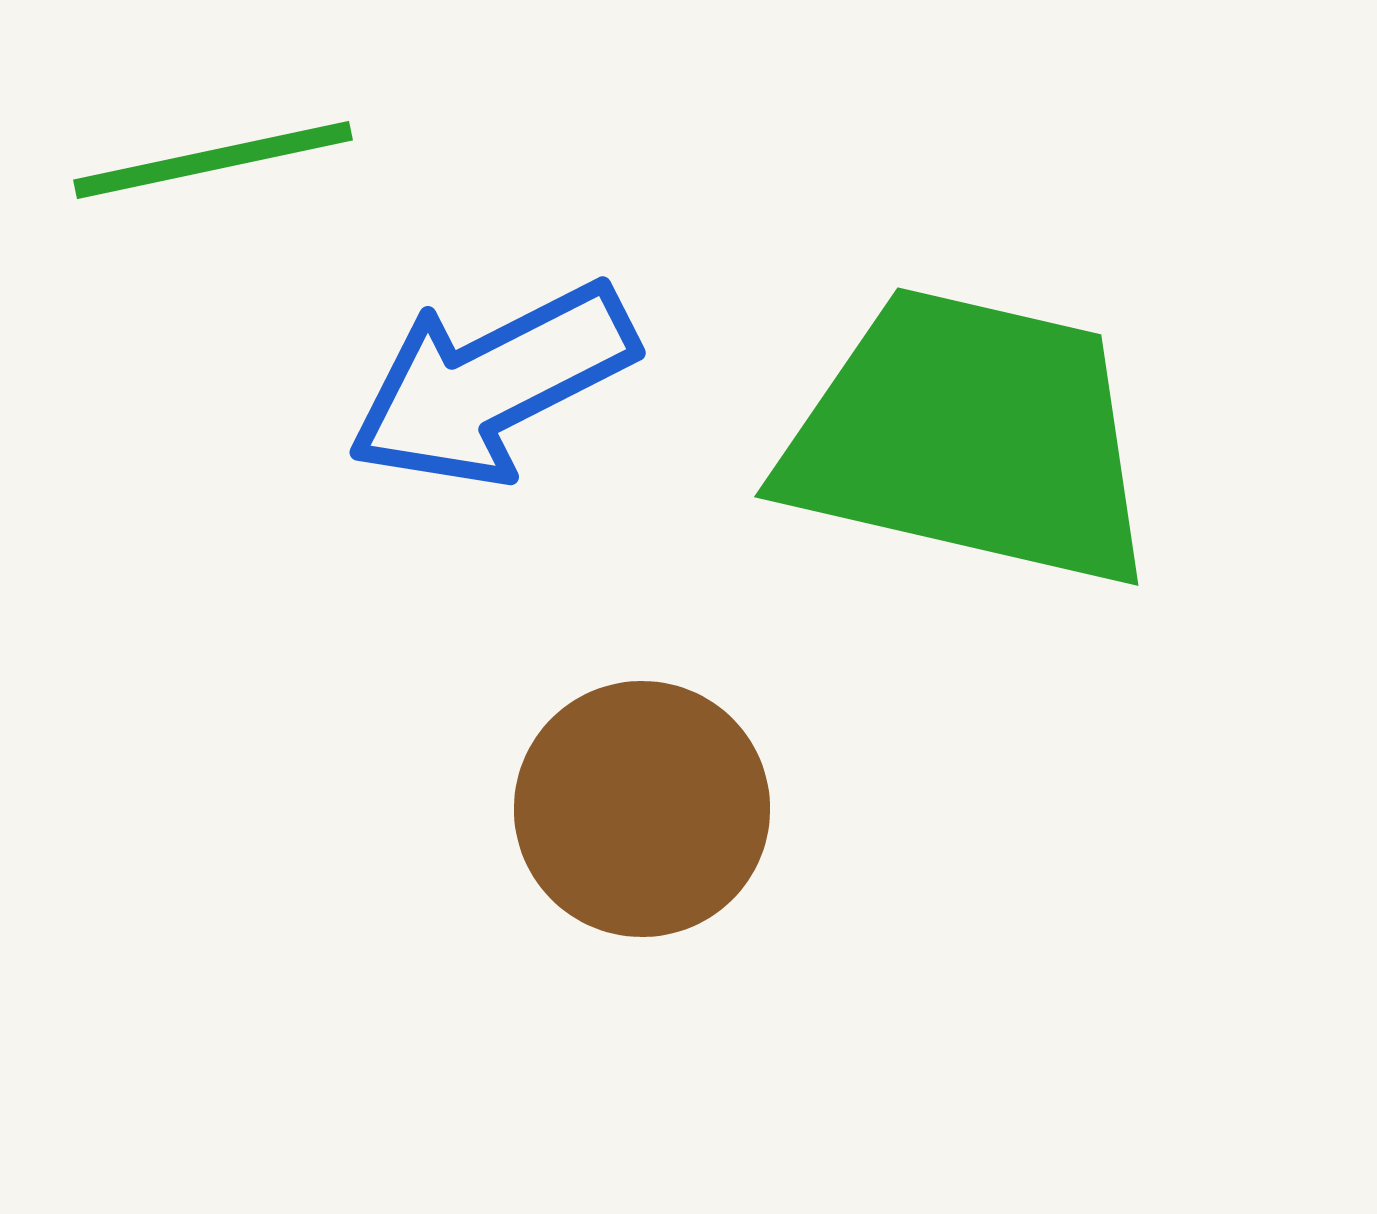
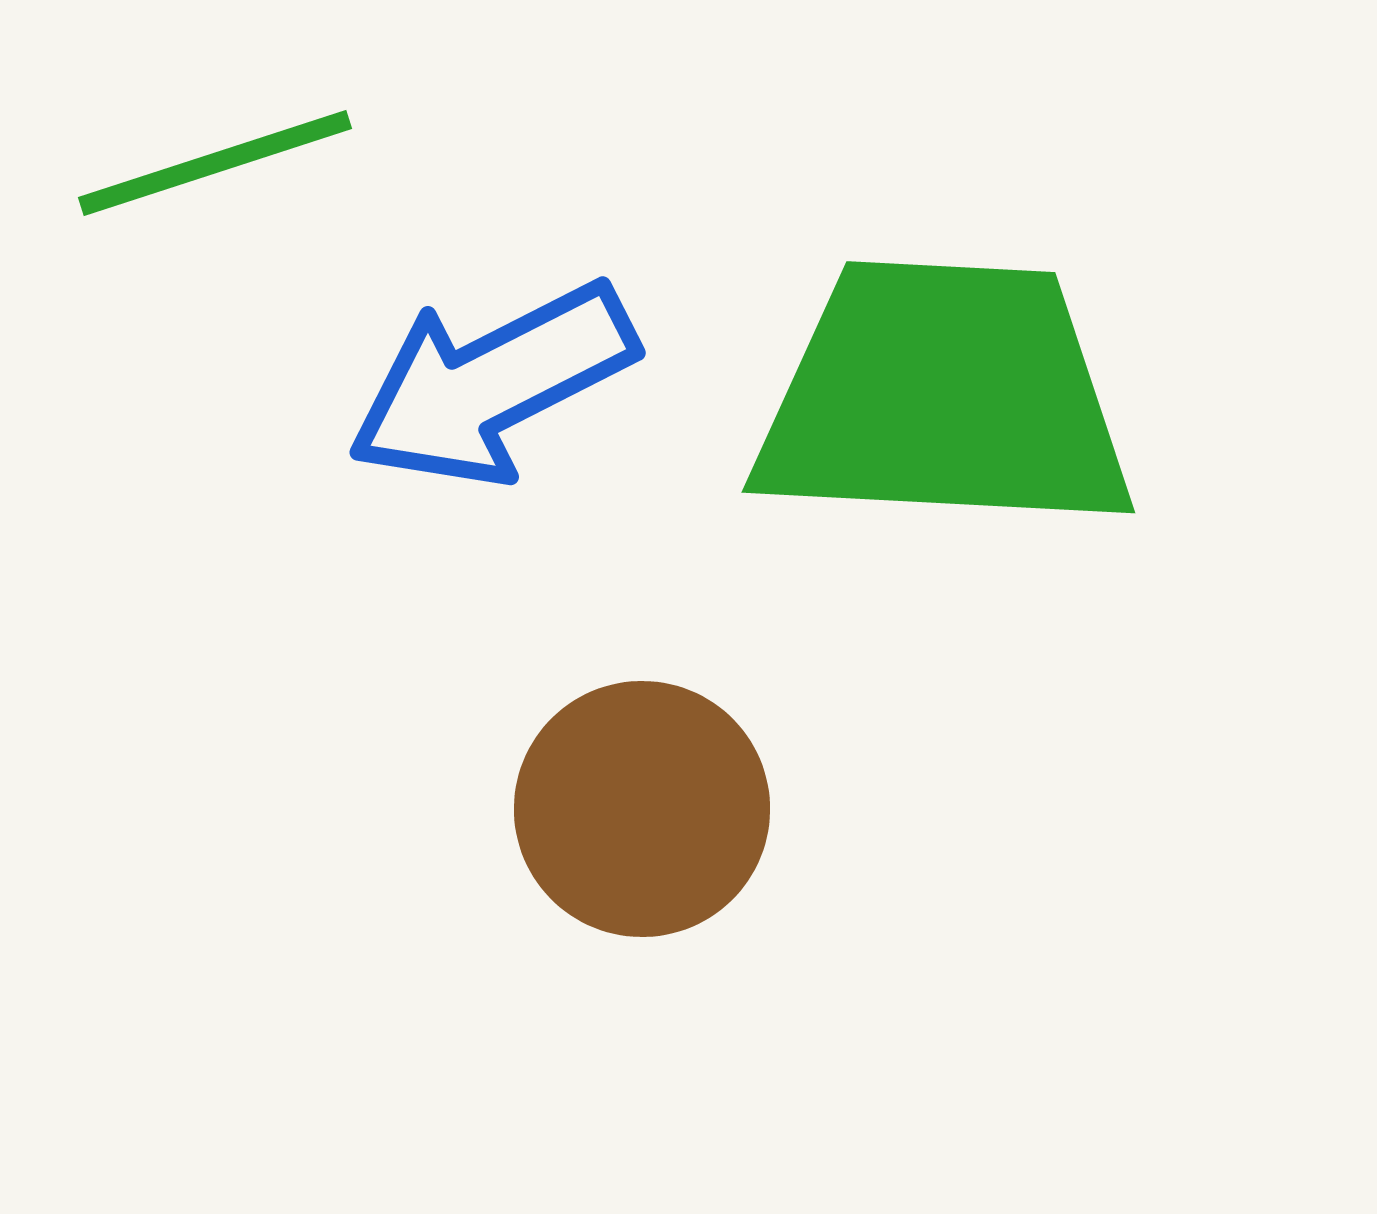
green line: moved 2 px right, 3 px down; rotated 6 degrees counterclockwise
green trapezoid: moved 26 px left, 41 px up; rotated 10 degrees counterclockwise
